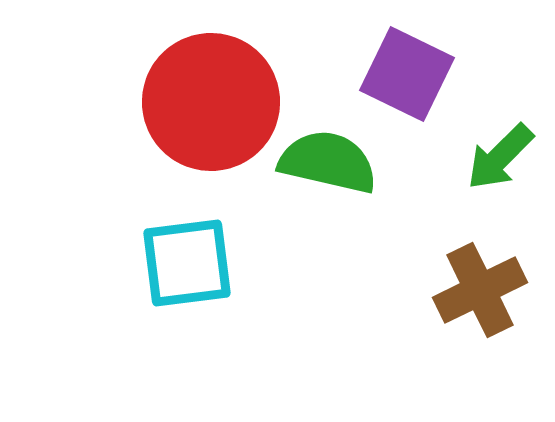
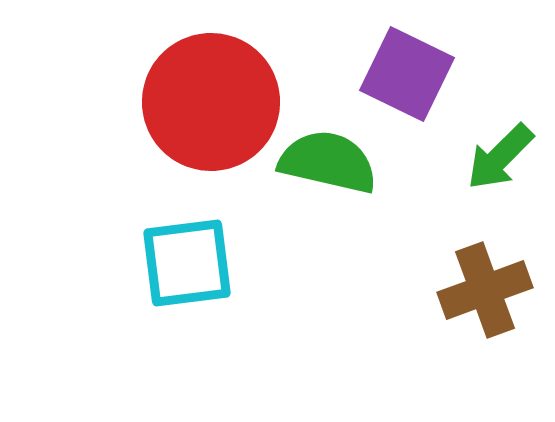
brown cross: moved 5 px right; rotated 6 degrees clockwise
